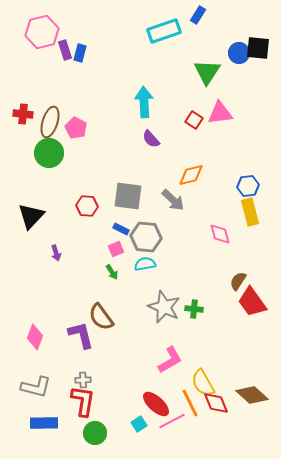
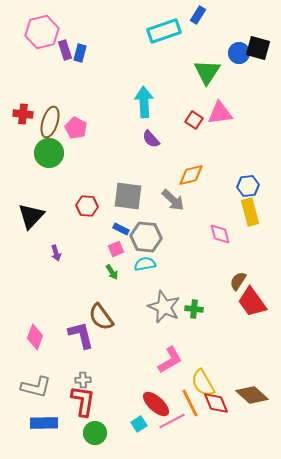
black square at (258, 48): rotated 10 degrees clockwise
